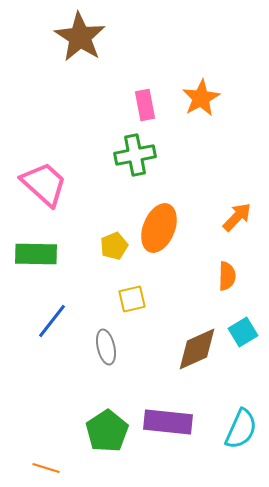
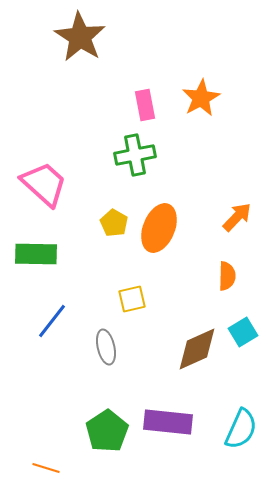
yellow pentagon: moved 23 px up; rotated 20 degrees counterclockwise
